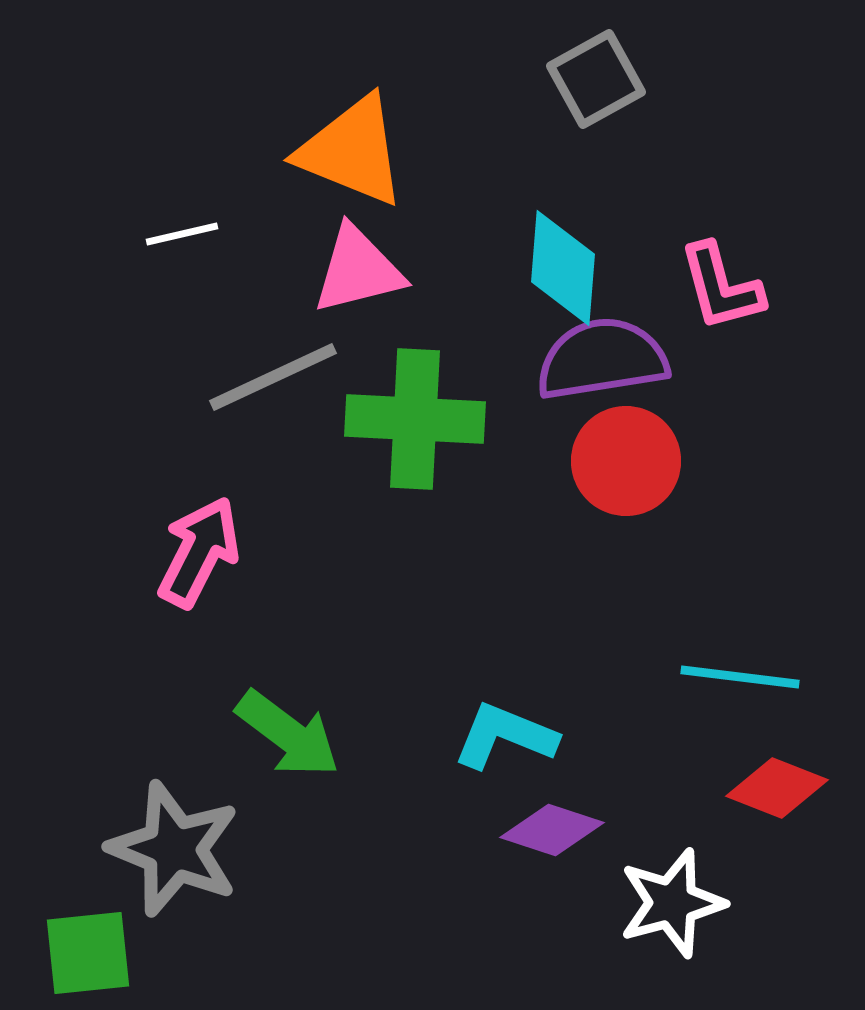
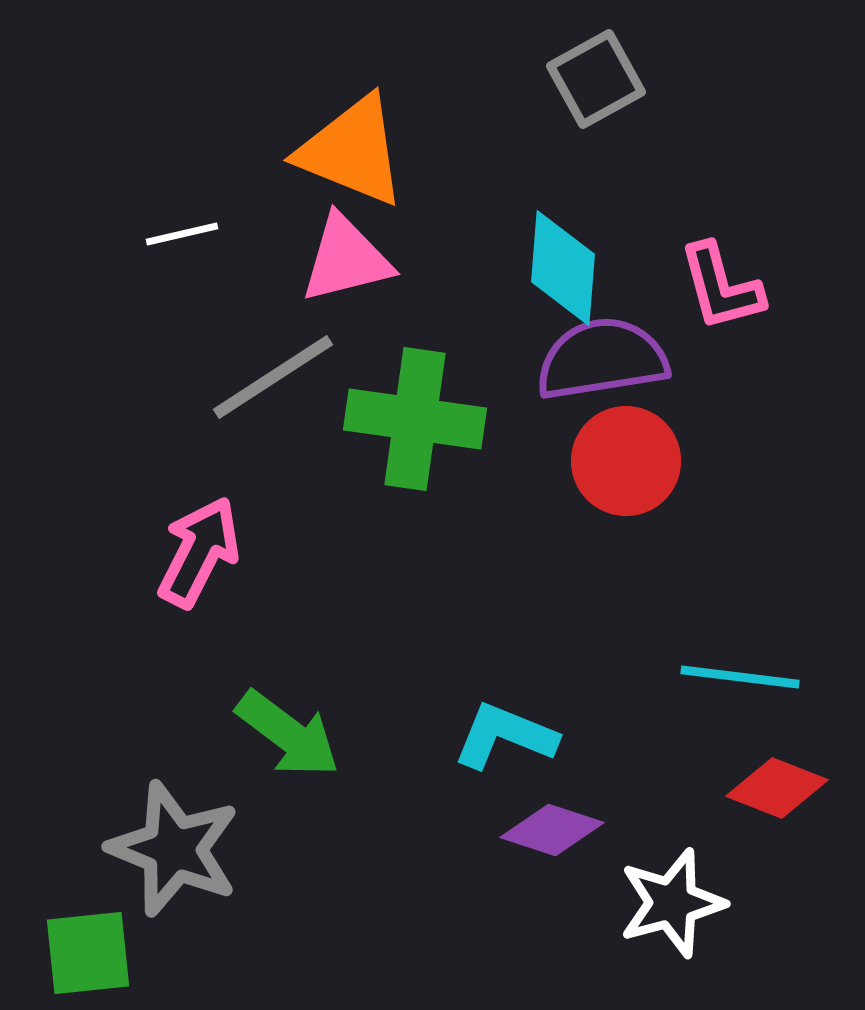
pink triangle: moved 12 px left, 11 px up
gray line: rotated 8 degrees counterclockwise
green cross: rotated 5 degrees clockwise
